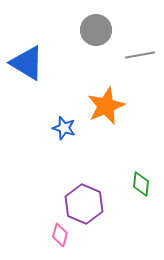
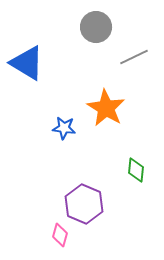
gray circle: moved 3 px up
gray line: moved 6 px left, 2 px down; rotated 16 degrees counterclockwise
orange star: moved 2 px down; rotated 18 degrees counterclockwise
blue star: rotated 10 degrees counterclockwise
green diamond: moved 5 px left, 14 px up
